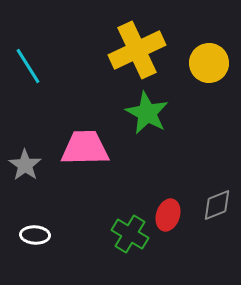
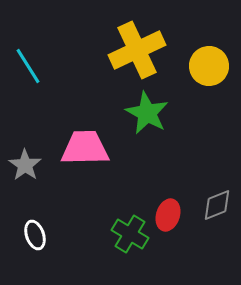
yellow circle: moved 3 px down
white ellipse: rotated 68 degrees clockwise
